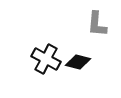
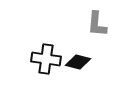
black cross: rotated 20 degrees counterclockwise
